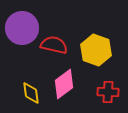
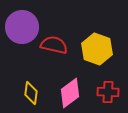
purple circle: moved 1 px up
yellow hexagon: moved 1 px right, 1 px up
pink diamond: moved 6 px right, 9 px down
yellow diamond: rotated 15 degrees clockwise
